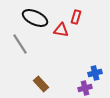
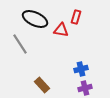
black ellipse: moved 1 px down
blue cross: moved 14 px left, 4 px up
brown rectangle: moved 1 px right, 1 px down
